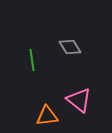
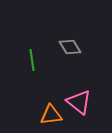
pink triangle: moved 2 px down
orange triangle: moved 4 px right, 1 px up
